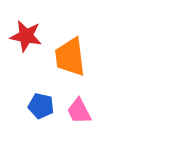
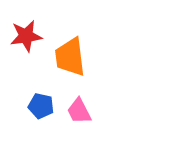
red star: rotated 20 degrees counterclockwise
